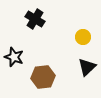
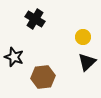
black triangle: moved 5 px up
